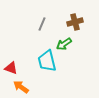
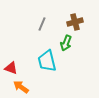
green arrow: moved 2 px right, 1 px up; rotated 35 degrees counterclockwise
